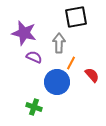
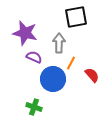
purple star: moved 1 px right
blue circle: moved 4 px left, 3 px up
